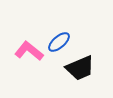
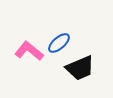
blue ellipse: moved 1 px down
